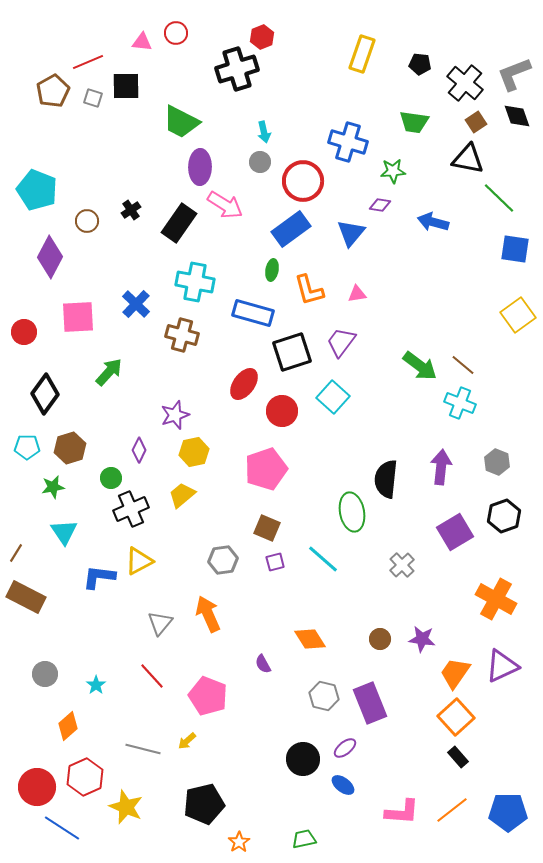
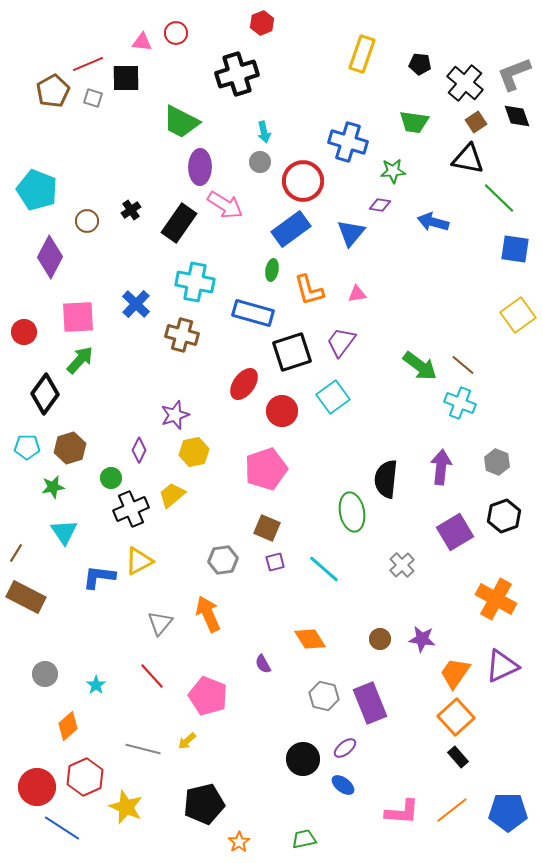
red hexagon at (262, 37): moved 14 px up
red line at (88, 62): moved 2 px down
black cross at (237, 69): moved 5 px down
black square at (126, 86): moved 8 px up
green arrow at (109, 372): moved 29 px left, 12 px up
cyan square at (333, 397): rotated 12 degrees clockwise
yellow trapezoid at (182, 495): moved 10 px left
cyan line at (323, 559): moved 1 px right, 10 px down
